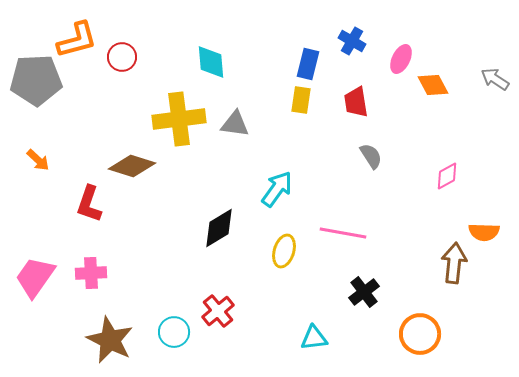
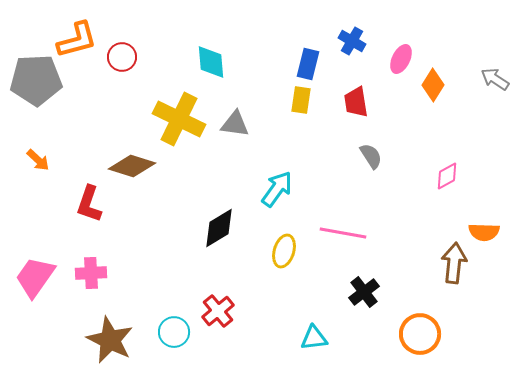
orange diamond: rotated 60 degrees clockwise
yellow cross: rotated 33 degrees clockwise
